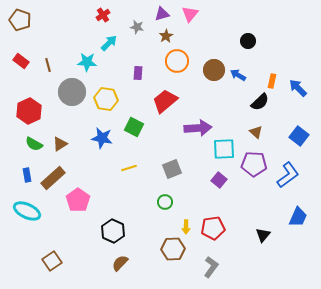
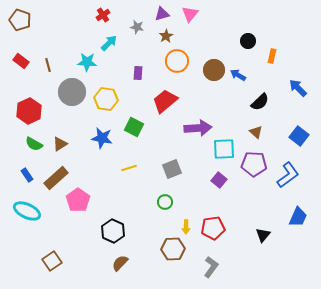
orange rectangle at (272, 81): moved 25 px up
blue rectangle at (27, 175): rotated 24 degrees counterclockwise
brown rectangle at (53, 178): moved 3 px right
